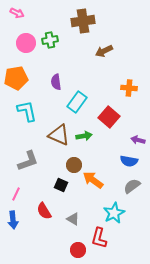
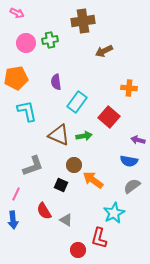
gray L-shape: moved 5 px right, 5 px down
gray triangle: moved 7 px left, 1 px down
